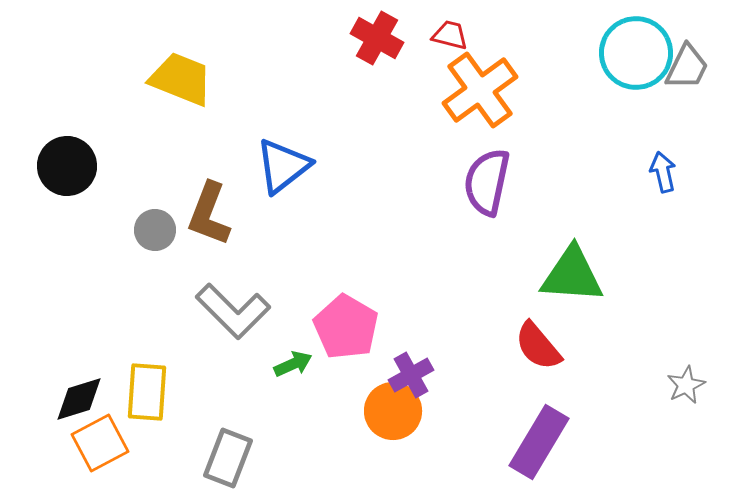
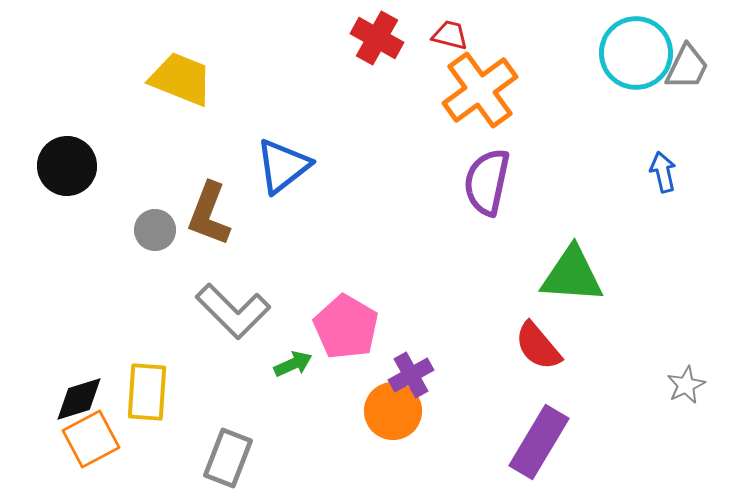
orange square: moved 9 px left, 4 px up
